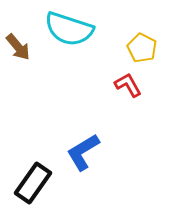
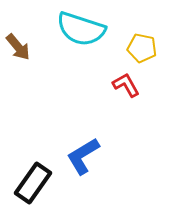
cyan semicircle: moved 12 px right
yellow pentagon: rotated 16 degrees counterclockwise
red L-shape: moved 2 px left
blue L-shape: moved 4 px down
